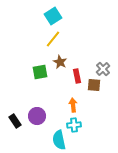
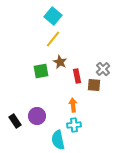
cyan square: rotated 18 degrees counterclockwise
green square: moved 1 px right, 1 px up
cyan semicircle: moved 1 px left
